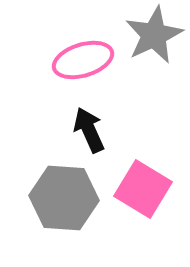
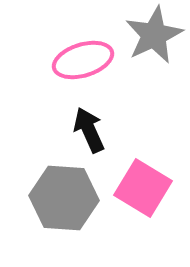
pink square: moved 1 px up
